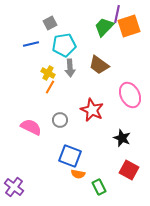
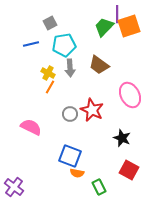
purple line: rotated 12 degrees counterclockwise
gray circle: moved 10 px right, 6 px up
orange semicircle: moved 1 px left, 1 px up
